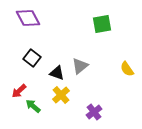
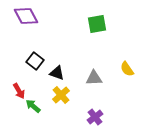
purple diamond: moved 2 px left, 2 px up
green square: moved 5 px left
black square: moved 3 px right, 3 px down
gray triangle: moved 14 px right, 12 px down; rotated 36 degrees clockwise
red arrow: rotated 77 degrees counterclockwise
purple cross: moved 1 px right, 5 px down
